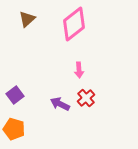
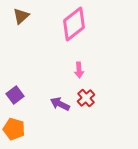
brown triangle: moved 6 px left, 3 px up
